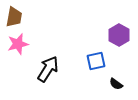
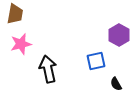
brown trapezoid: moved 1 px right, 3 px up
pink star: moved 3 px right
black arrow: rotated 44 degrees counterclockwise
black semicircle: rotated 24 degrees clockwise
